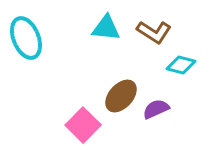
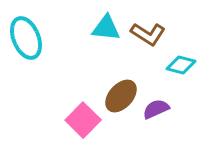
brown L-shape: moved 6 px left, 2 px down
pink square: moved 5 px up
